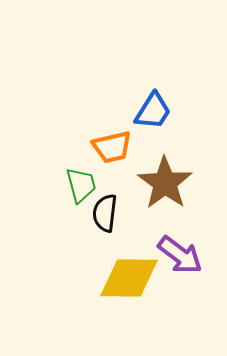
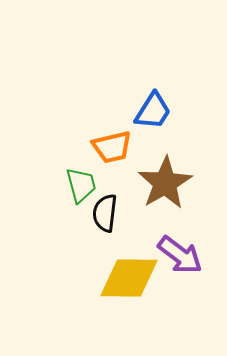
brown star: rotated 6 degrees clockwise
